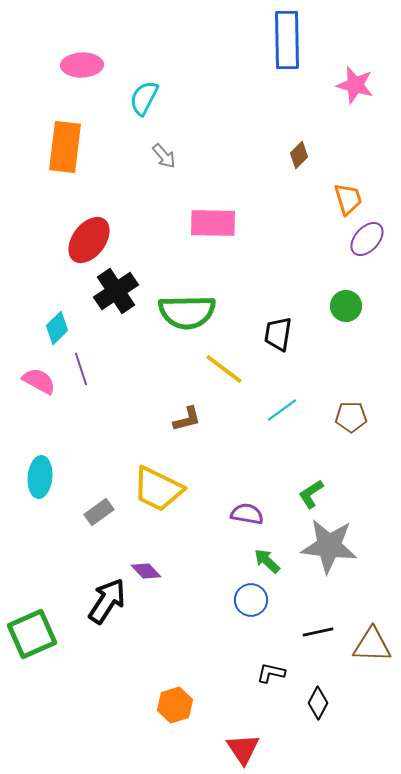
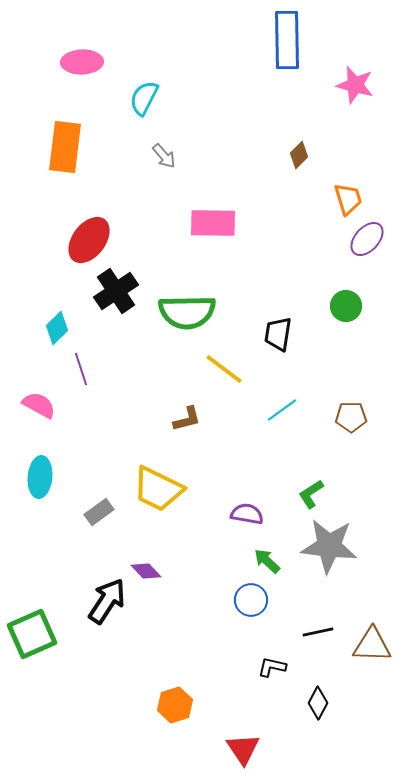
pink ellipse: moved 3 px up
pink semicircle: moved 24 px down
black L-shape: moved 1 px right, 6 px up
